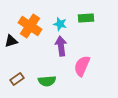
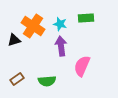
orange cross: moved 3 px right
black triangle: moved 3 px right, 1 px up
